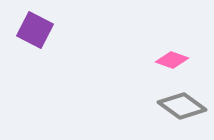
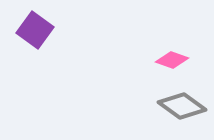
purple square: rotated 9 degrees clockwise
